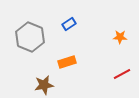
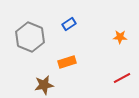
red line: moved 4 px down
